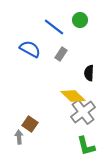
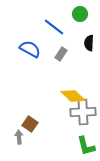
green circle: moved 6 px up
black semicircle: moved 30 px up
gray cross: rotated 35 degrees clockwise
